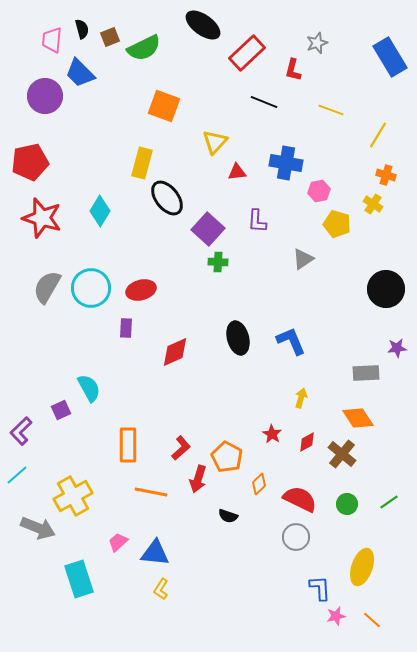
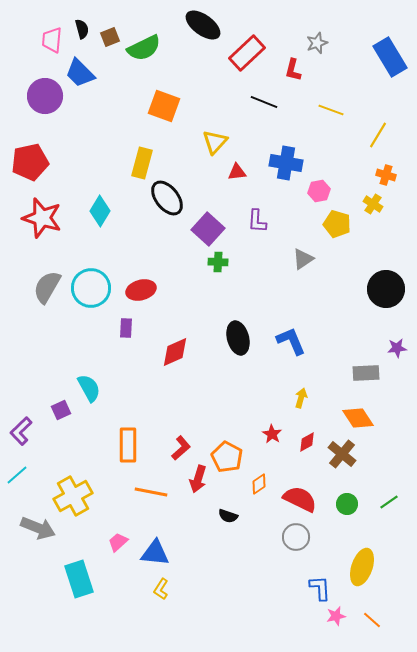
orange diamond at (259, 484): rotated 10 degrees clockwise
